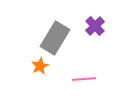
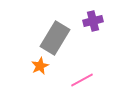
purple cross: moved 2 px left, 5 px up; rotated 30 degrees clockwise
pink line: moved 2 px left, 1 px down; rotated 25 degrees counterclockwise
